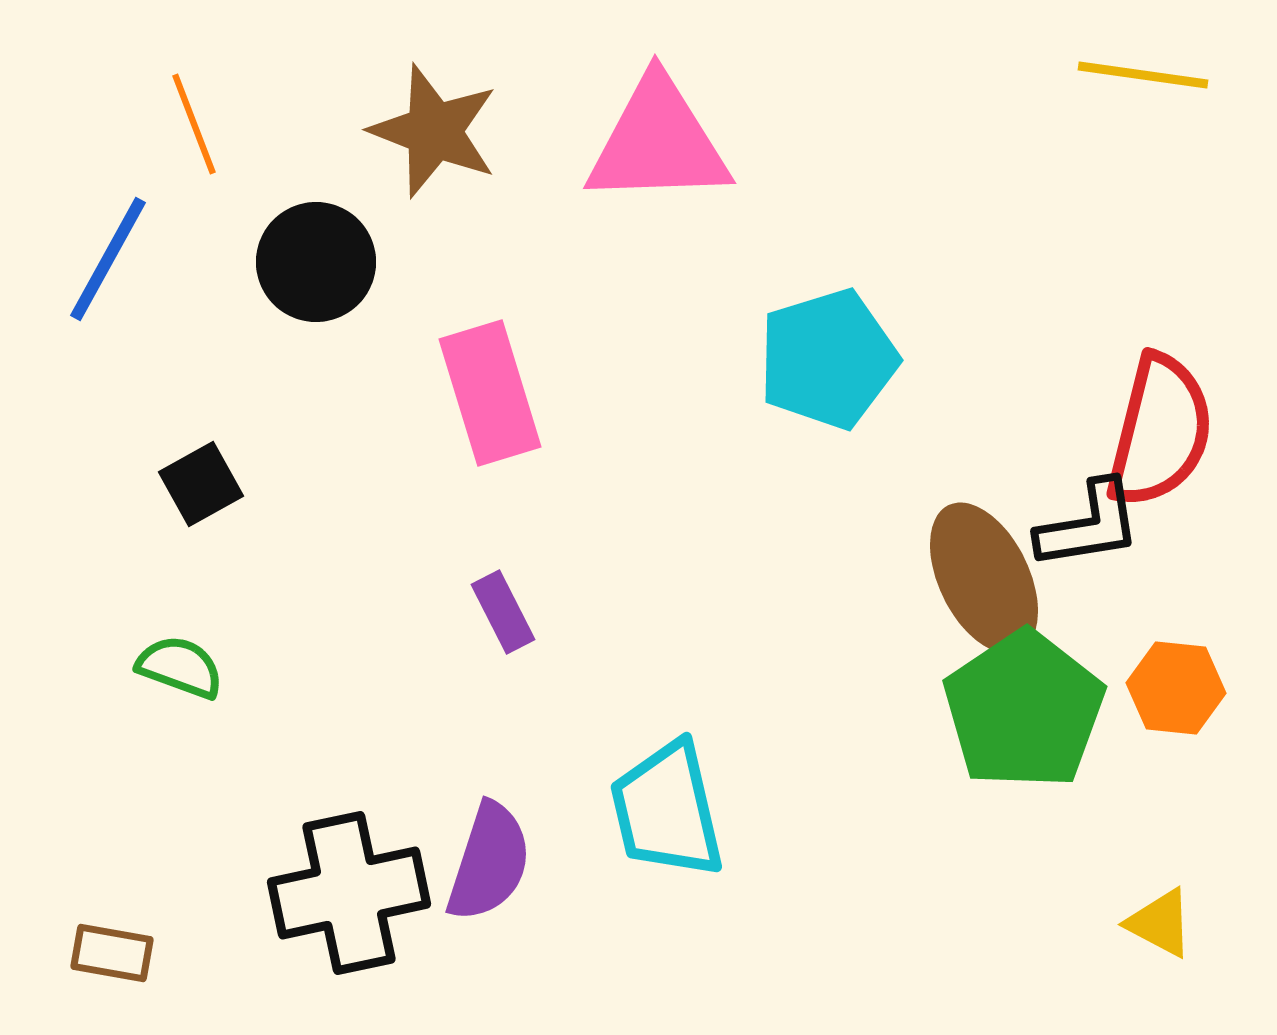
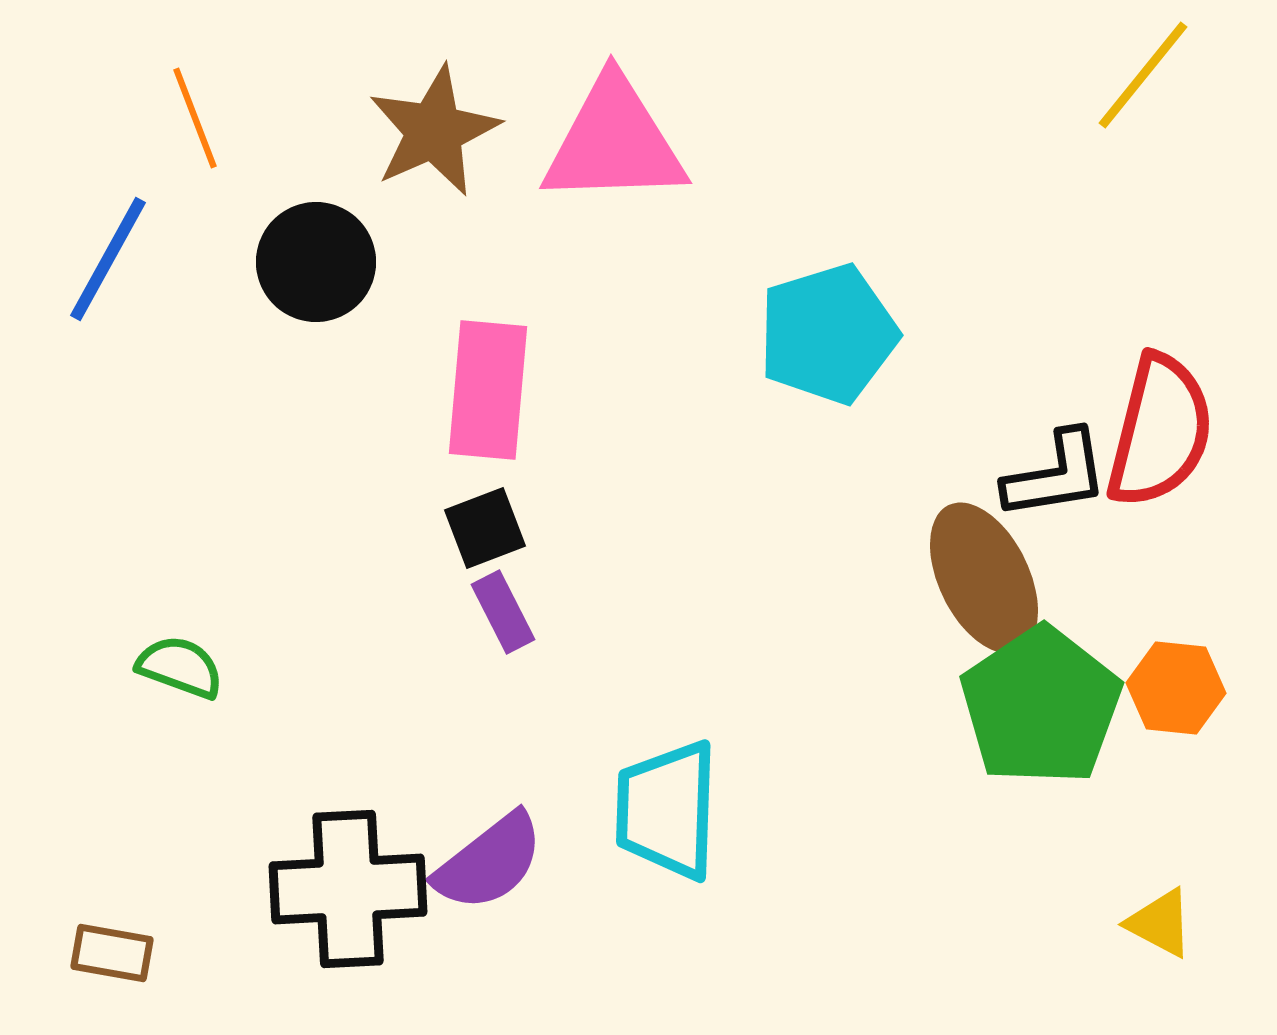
yellow line: rotated 59 degrees counterclockwise
orange line: moved 1 px right, 6 px up
brown star: rotated 27 degrees clockwise
pink triangle: moved 44 px left
cyan pentagon: moved 25 px up
pink rectangle: moved 2 px left, 3 px up; rotated 22 degrees clockwise
black square: moved 284 px right, 44 px down; rotated 8 degrees clockwise
black L-shape: moved 33 px left, 50 px up
green pentagon: moved 17 px right, 4 px up
cyan trapezoid: rotated 15 degrees clockwise
purple semicircle: rotated 34 degrees clockwise
black cross: moved 1 px left, 4 px up; rotated 9 degrees clockwise
